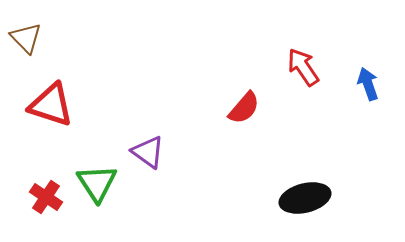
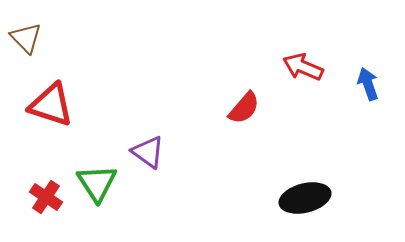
red arrow: rotated 33 degrees counterclockwise
